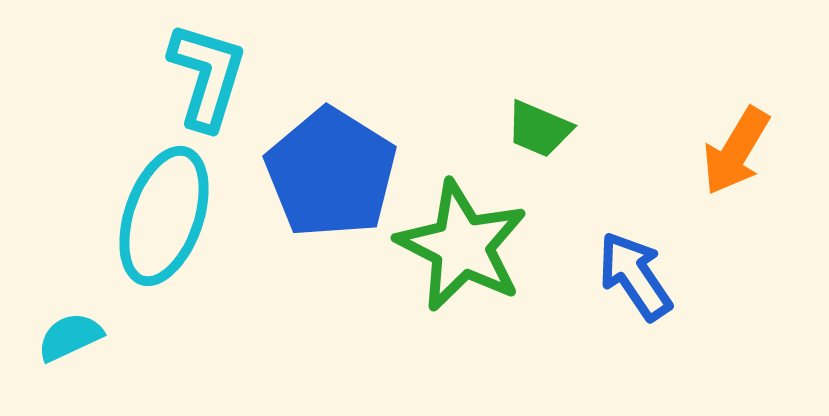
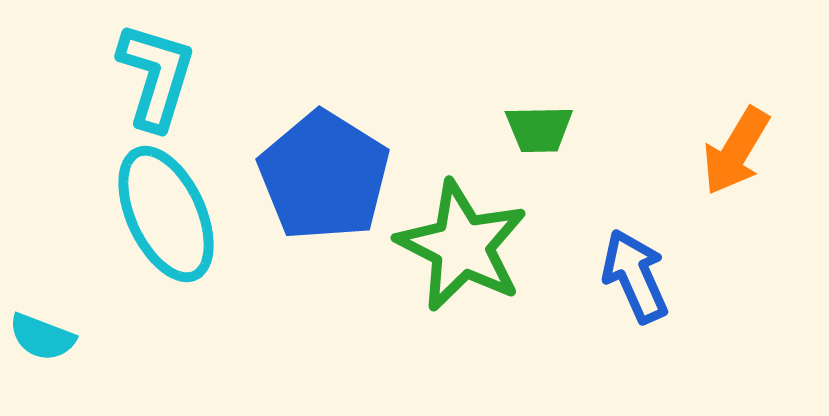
cyan L-shape: moved 51 px left
green trapezoid: rotated 24 degrees counterclockwise
blue pentagon: moved 7 px left, 3 px down
cyan ellipse: moved 2 px right, 2 px up; rotated 44 degrees counterclockwise
blue arrow: rotated 10 degrees clockwise
cyan semicircle: moved 28 px left; rotated 134 degrees counterclockwise
